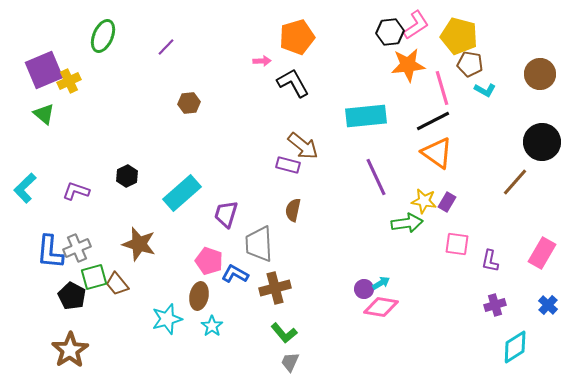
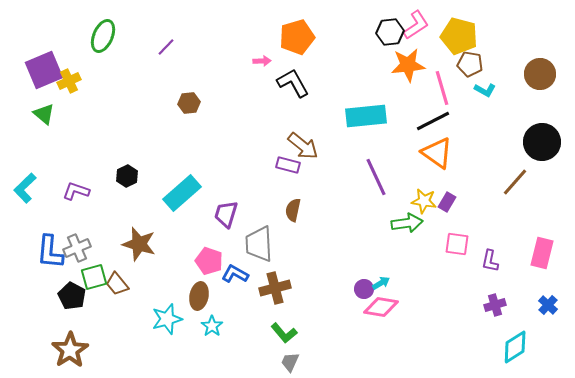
pink rectangle at (542, 253): rotated 16 degrees counterclockwise
